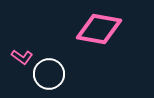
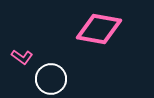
white circle: moved 2 px right, 5 px down
